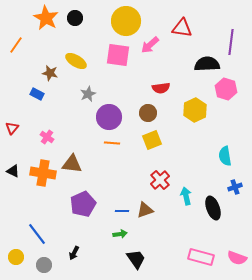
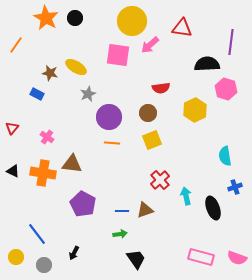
yellow circle at (126, 21): moved 6 px right
yellow ellipse at (76, 61): moved 6 px down
purple pentagon at (83, 204): rotated 20 degrees counterclockwise
